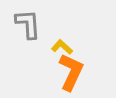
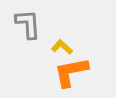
orange L-shape: rotated 126 degrees counterclockwise
